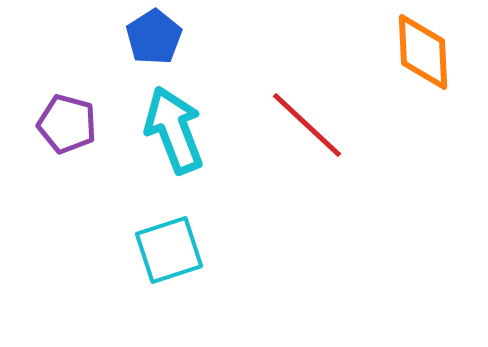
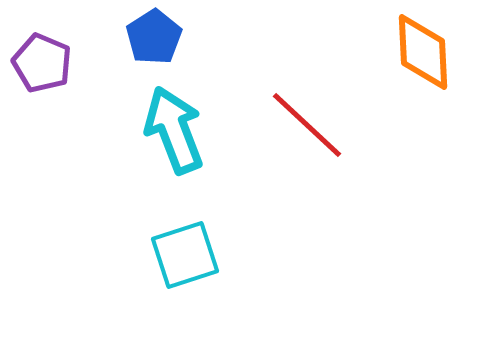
purple pentagon: moved 25 px left, 61 px up; rotated 8 degrees clockwise
cyan square: moved 16 px right, 5 px down
